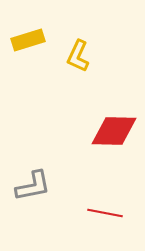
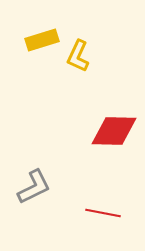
yellow rectangle: moved 14 px right
gray L-shape: moved 1 px right, 1 px down; rotated 15 degrees counterclockwise
red line: moved 2 px left
